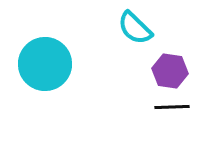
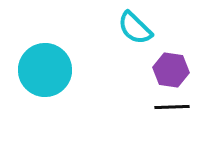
cyan circle: moved 6 px down
purple hexagon: moved 1 px right, 1 px up
